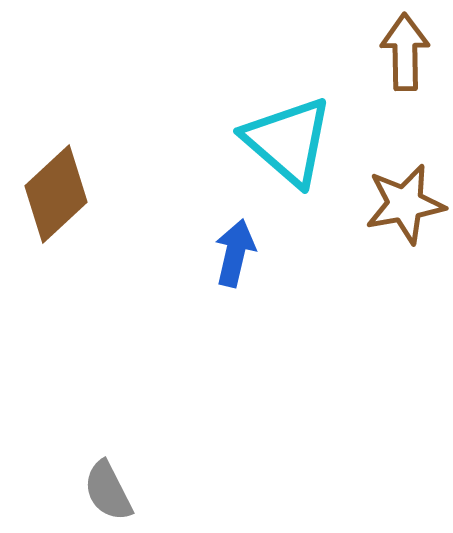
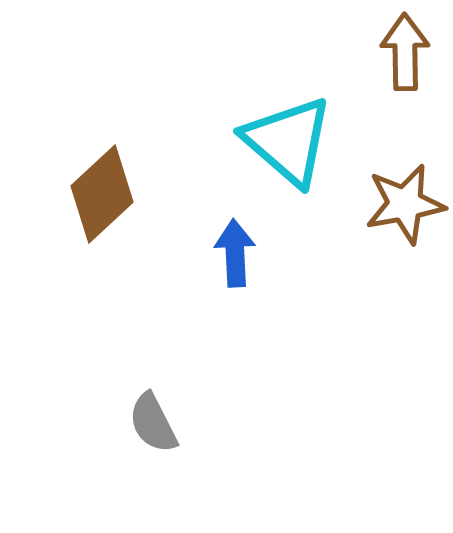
brown diamond: moved 46 px right
blue arrow: rotated 16 degrees counterclockwise
gray semicircle: moved 45 px right, 68 px up
